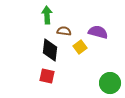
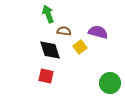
green arrow: moved 1 px right, 1 px up; rotated 18 degrees counterclockwise
black diamond: rotated 25 degrees counterclockwise
red square: moved 1 px left
